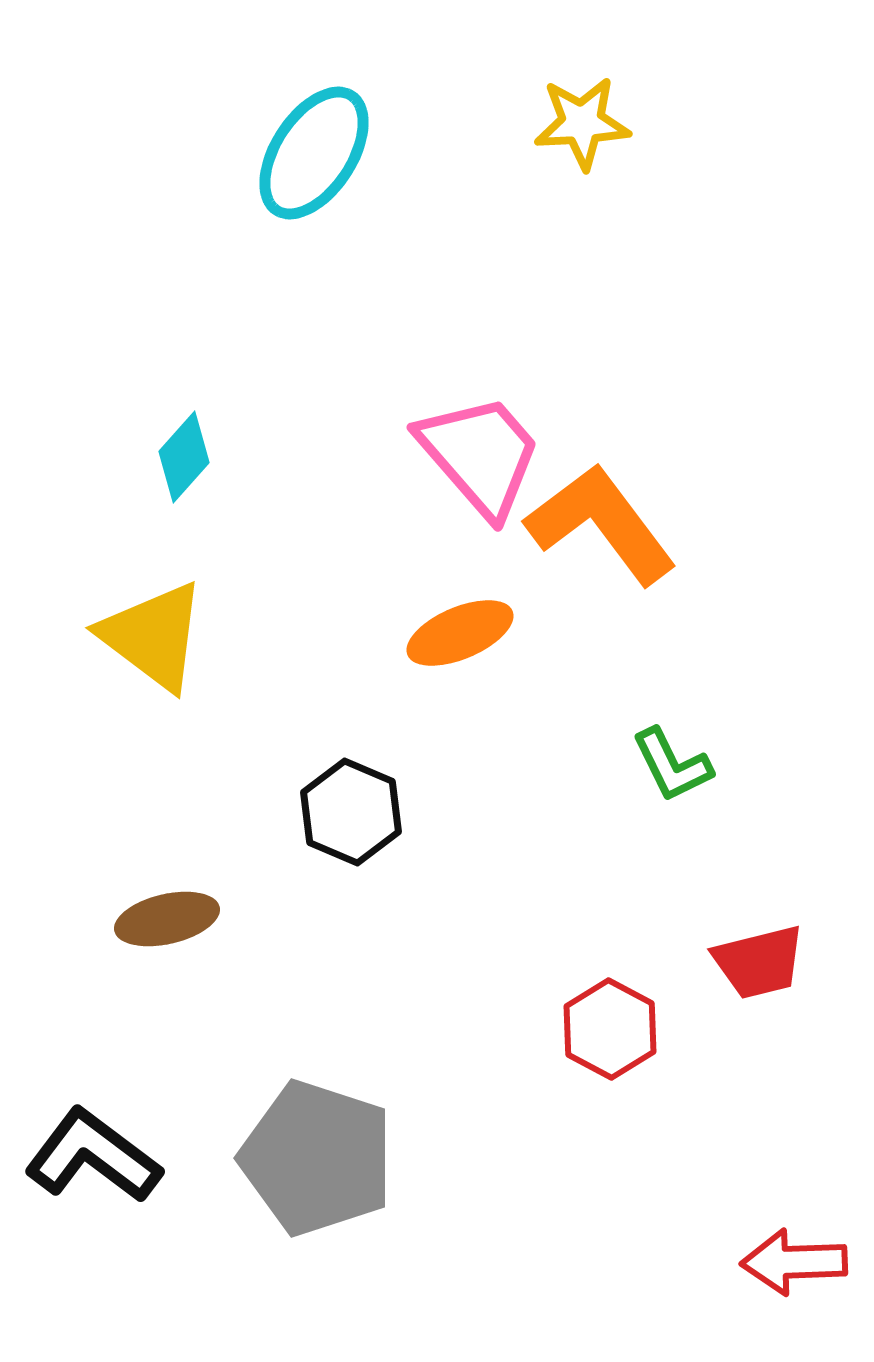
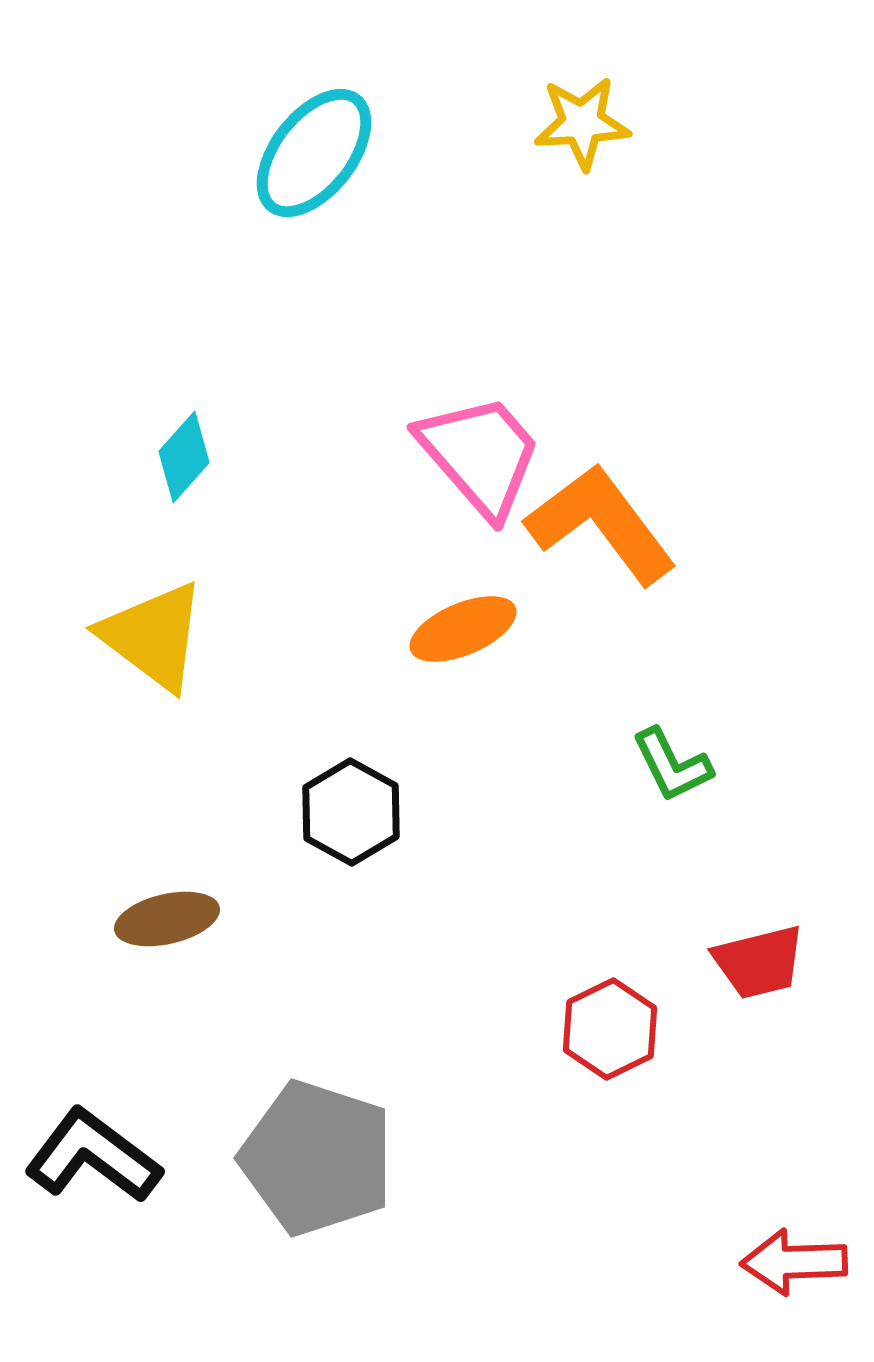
cyan ellipse: rotated 5 degrees clockwise
orange ellipse: moved 3 px right, 4 px up
black hexagon: rotated 6 degrees clockwise
red hexagon: rotated 6 degrees clockwise
